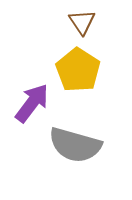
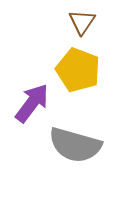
brown triangle: rotated 8 degrees clockwise
yellow pentagon: rotated 12 degrees counterclockwise
